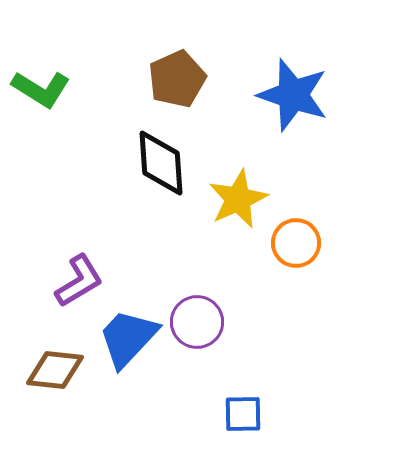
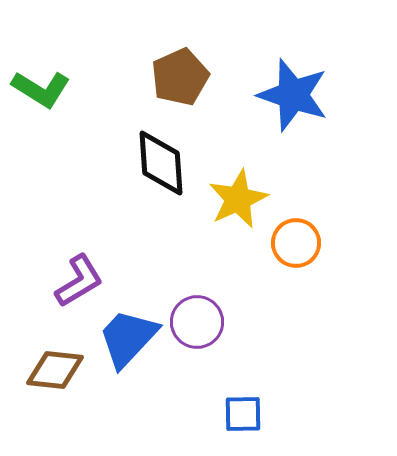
brown pentagon: moved 3 px right, 2 px up
